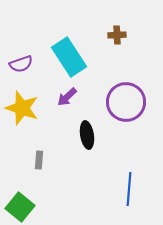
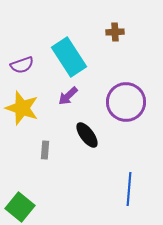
brown cross: moved 2 px left, 3 px up
purple semicircle: moved 1 px right, 1 px down
purple arrow: moved 1 px right, 1 px up
black ellipse: rotated 28 degrees counterclockwise
gray rectangle: moved 6 px right, 10 px up
